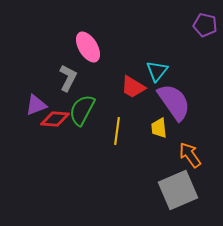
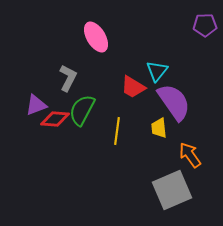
purple pentagon: rotated 15 degrees counterclockwise
pink ellipse: moved 8 px right, 10 px up
gray square: moved 6 px left
